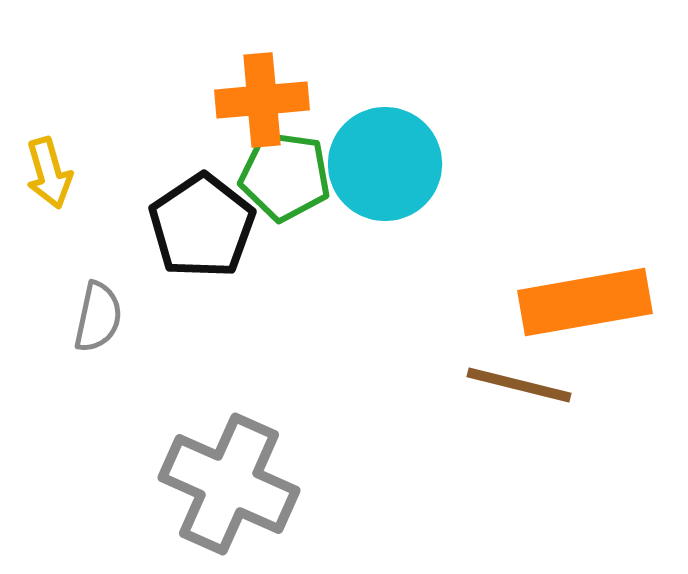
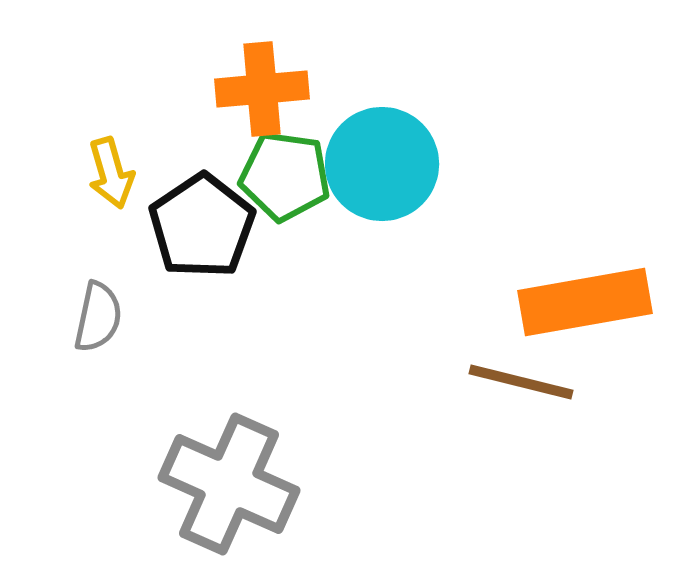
orange cross: moved 11 px up
cyan circle: moved 3 px left
yellow arrow: moved 62 px right
brown line: moved 2 px right, 3 px up
